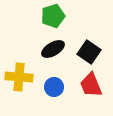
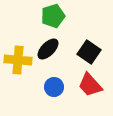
black ellipse: moved 5 px left; rotated 15 degrees counterclockwise
yellow cross: moved 1 px left, 17 px up
red trapezoid: moved 1 px left; rotated 20 degrees counterclockwise
